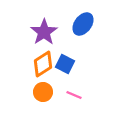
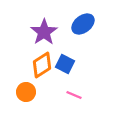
blue ellipse: rotated 15 degrees clockwise
orange diamond: moved 1 px left, 1 px down
orange circle: moved 17 px left
